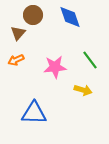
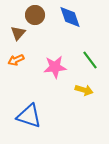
brown circle: moved 2 px right
yellow arrow: moved 1 px right
blue triangle: moved 5 px left, 3 px down; rotated 16 degrees clockwise
